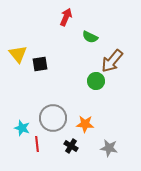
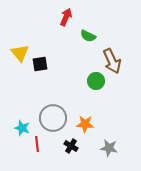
green semicircle: moved 2 px left, 1 px up
yellow triangle: moved 2 px right, 1 px up
brown arrow: rotated 65 degrees counterclockwise
